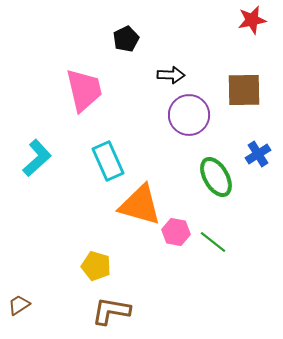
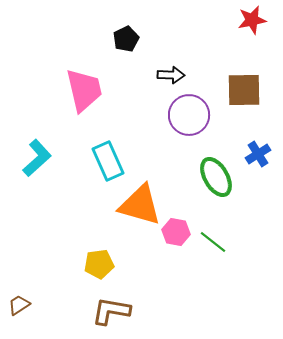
yellow pentagon: moved 3 px right, 2 px up; rotated 24 degrees counterclockwise
